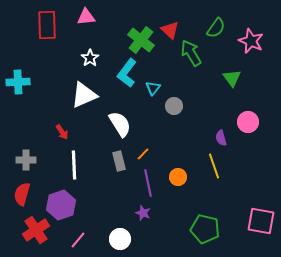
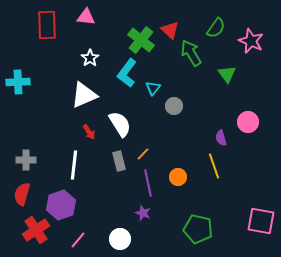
pink triangle: rotated 12 degrees clockwise
green triangle: moved 5 px left, 4 px up
red arrow: moved 27 px right
white line: rotated 8 degrees clockwise
green pentagon: moved 7 px left
